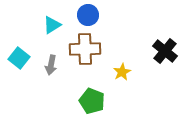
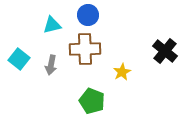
cyan triangle: rotated 18 degrees clockwise
cyan square: moved 1 px down
